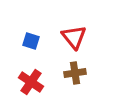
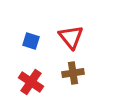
red triangle: moved 3 px left
brown cross: moved 2 px left
